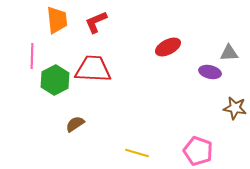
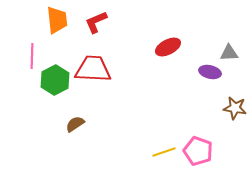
yellow line: moved 27 px right, 1 px up; rotated 35 degrees counterclockwise
